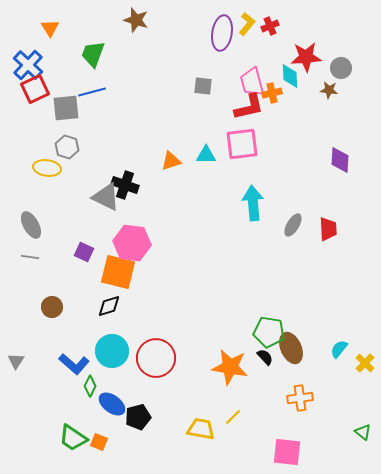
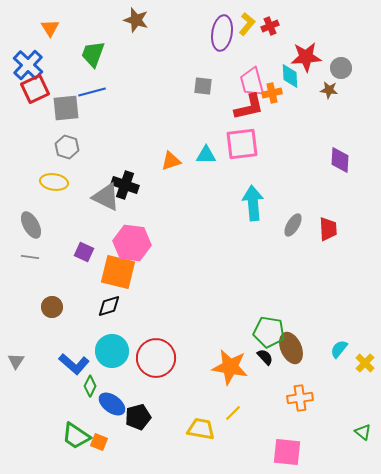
yellow ellipse at (47, 168): moved 7 px right, 14 px down
yellow line at (233, 417): moved 4 px up
green trapezoid at (73, 438): moved 3 px right, 2 px up
